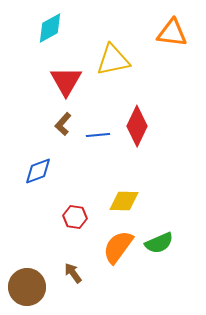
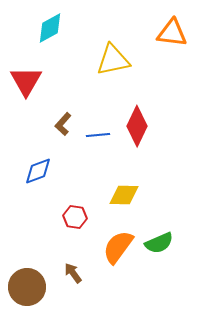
red triangle: moved 40 px left
yellow diamond: moved 6 px up
